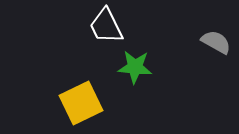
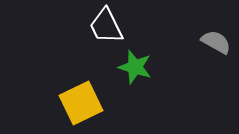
green star: rotated 12 degrees clockwise
